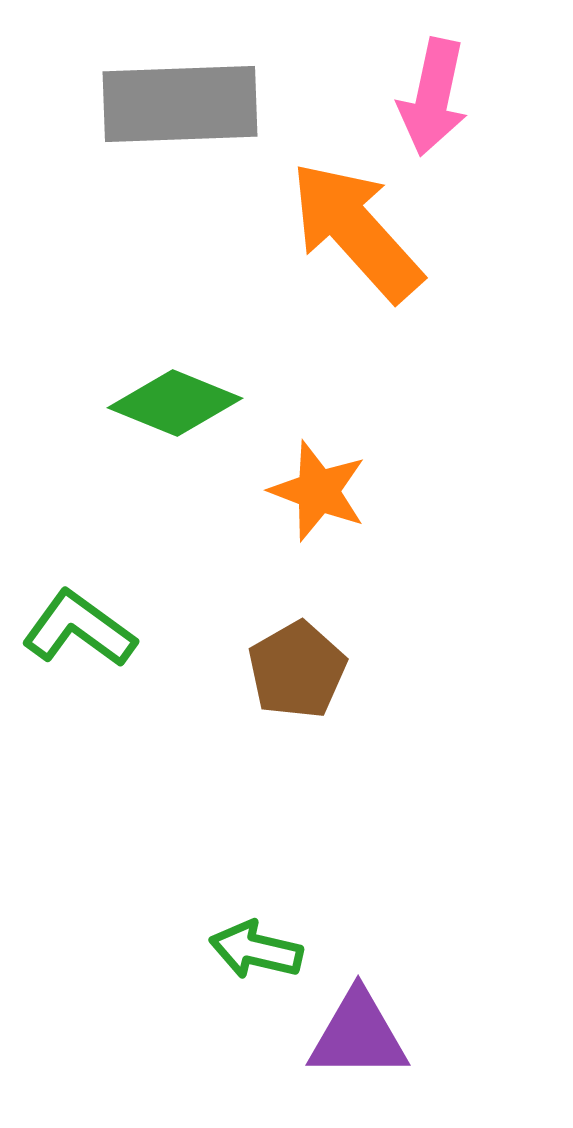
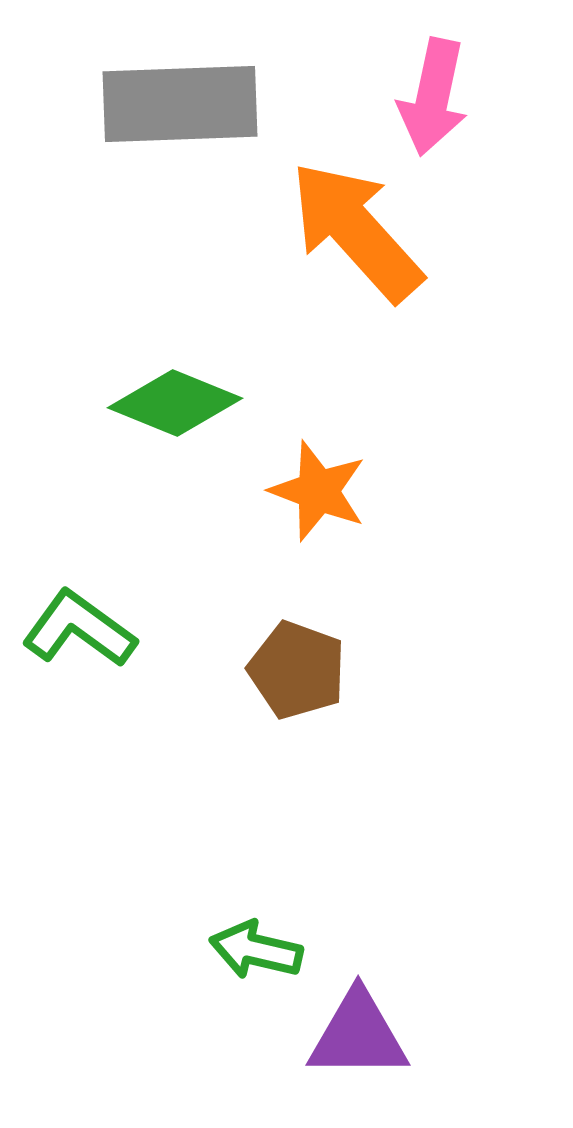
brown pentagon: rotated 22 degrees counterclockwise
